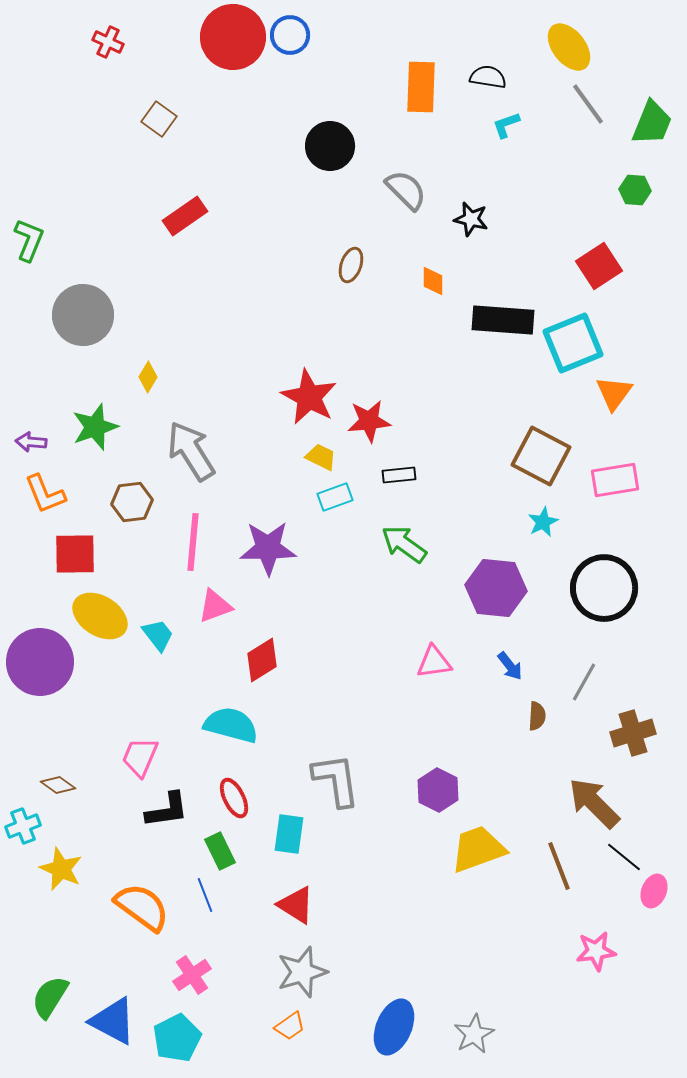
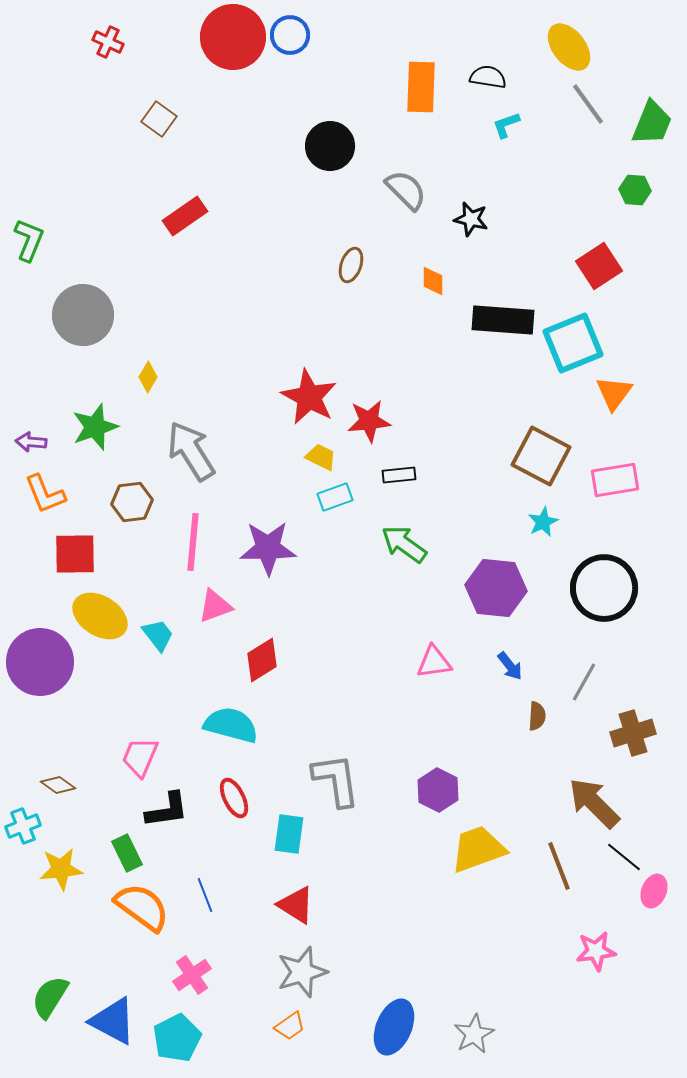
green rectangle at (220, 851): moved 93 px left, 2 px down
yellow star at (61, 869): rotated 30 degrees counterclockwise
